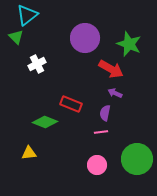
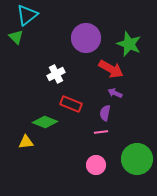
purple circle: moved 1 px right
white cross: moved 19 px right, 10 px down
yellow triangle: moved 3 px left, 11 px up
pink circle: moved 1 px left
